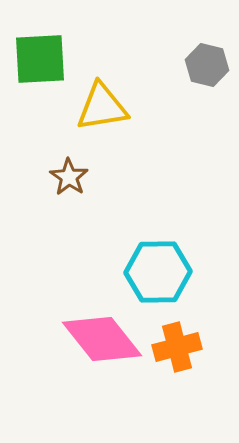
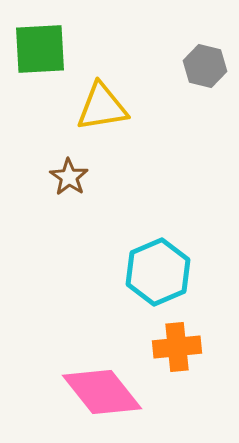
green square: moved 10 px up
gray hexagon: moved 2 px left, 1 px down
cyan hexagon: rotated 22 degrees counterclockwise
pink diamond: moved 53 px down
orange cross: rotated 9 degrees clockwise
